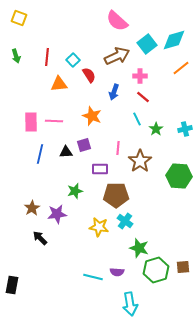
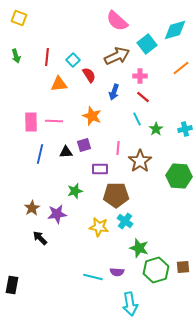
cyan diamond at (174, 40): moved 1 px right, 10 px up
